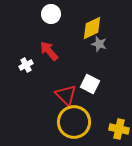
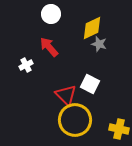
red arrow: moved 4 px up
yellow circle: moved 1 px right, 2 px up
